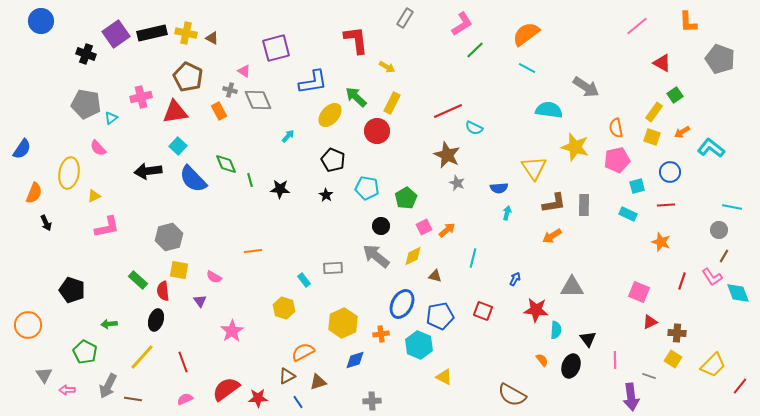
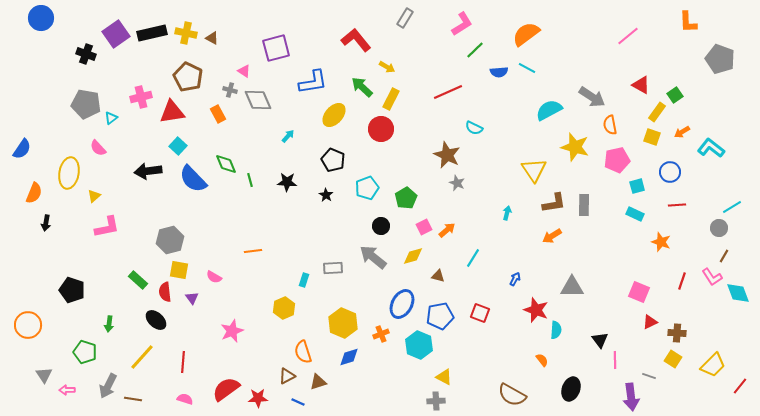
blue circle at (41, 21): moved 3 px up
pink line at (637, 26): moved 9 px left, 10 px down
red L-shape at (356, 40): rotated 32 degrees counterclockwise
red triangle at (662, 63): moved 21 px left, 22 px down
gray arrow at (586, 87): moved 6 px right, 10 px down
green arrow at (356, 97): moved 6 px right, 10 px up
yellow rectangle at (392, 103): moved 1 px left, 4 px up
cyan semicircle at (549, 110): rotated 36 degrees counterclockwise
orange rectangle at (219, 111): moved 1 px left, 3 px down
red line at (448, 111): moved 19 px up
red triangle at (175, 112): moved 3 px left
yellow rectangle at (654, 112): moved 3 px right
yellow ellipse at (330, 115): moved 4 px right
orange semicircle at (616, 128): moved 6 px left, 3 px up
red circle at (377, 131): moved 4 px right, 2 px up
yellow triangle at (534, 168): moved 2 px down
cyan pentagon at (367, 188): rotated 30 degrees counterclockwise
blue semicircle at (499, 188): moved 116 px up
black star at (280, 189): moved 7 px right, 7 px up
yellow triangle at (94, 196): rotated 16 degrees counterclockwise
red line at (666, 205): moved 11 px right
cyan line at (732, 207): rotated 42 degrees counterclockwise
cyan rectangle at (628, 214): moved 7 px right
black arrow at (46, 223): rotated 35 degrees clockwise
gray circle at (719, 230): moved 2 px up
gray hexagon at (169, 237): moved 1 px right, 3 px down
gray arrow at (376, 256): moved 3 px left, 1 px down
yellow diamond at (413, 256): rotated 10 degrees clockwise
cyan line at (473, 258): rotated 18 degrees clockwise
brown triangle at (435, 276): moved 3 px right
cyan rectangle at (304, 280): rotated 56 degrees clockwise
red semicircle at (163, 291): moved 2 px right, 1 px down
purple triangle at (200, 301): moved 8 px left, 3 px up
yellow hexagon at (284, 308): rotated 20 degrees clockwise
red star at (536, 310): rotated 15 degrees clockwise
red square at (483, 311): moved 3 px left, 2 px down
black ellipse at (156, 320): rotated 65 degrees counterclockwise
yellow hexagon at (343, 323): rotated 12 degrees counterclockwise
green arrow at (109, 324): rotated 77 degrees counterclockwise
pink star at (232, 331): rotated 10 degrees clockwise
orange cross at (381, 334): rotated 14 degrees counterclockwise
black triangle at (588, 339): moved 12 px right, 1 px down
green pentagon at (85, 352): rotated 10 degrees counterclockwise
orange semicircle at (303, 352): rotated 80 degrees counterclockwise
blue diamond at (355, 360): moved 6 px left, 3 px up
red line at (183, 362): rotated 25 degrees clockwise
black ellipse at (571, 366): moved 23 px down
pink semicircle at (185, 399): rotated 42 degrees clockwise
gray cross at (372, 401): moved 64 px right
blue line at (298, 402): rotated 32 degrees counterclockwise
